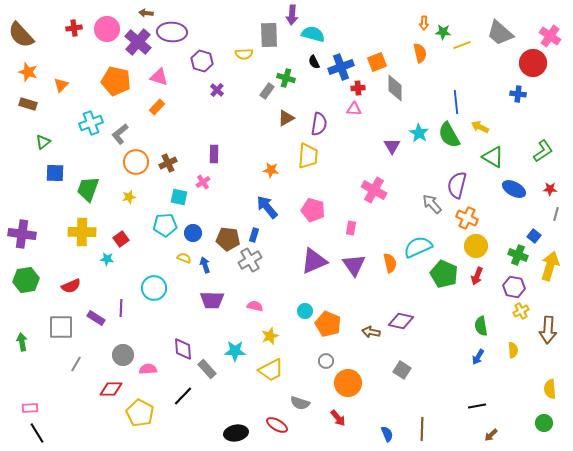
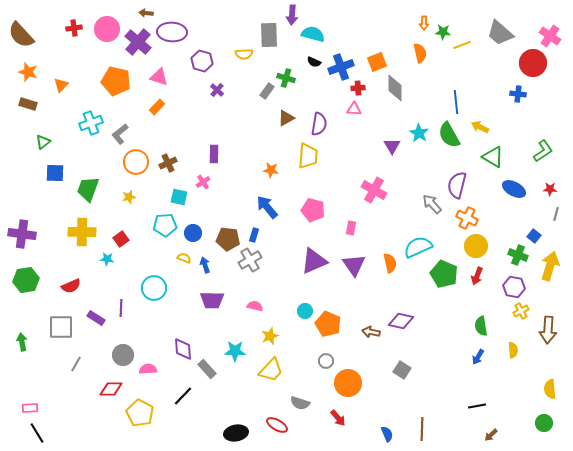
black semicircle at (314, 62): rotated 40 degrees counterclockwise
yellow trapezoid at (271, 370): rotated 20 degrees counterclockwise
